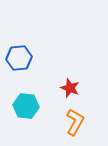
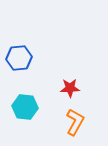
red star: rotated 24 degrees counterclockwise
cyan hexagon: moved 1 px left, 1 px down
